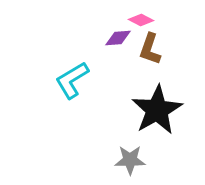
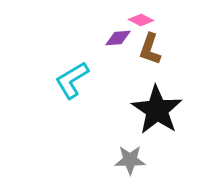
black star: rotated 9 degrees counterclockwise
